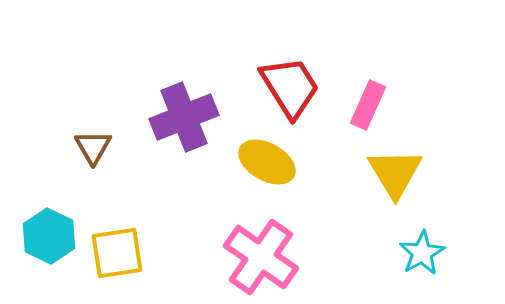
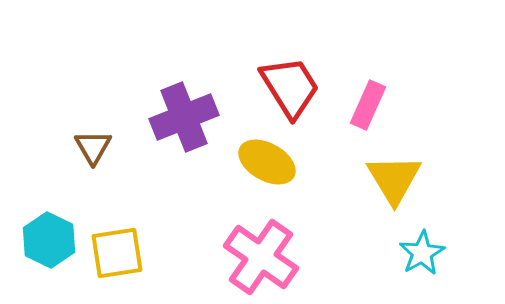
yellow triangle: moved 1 px left, 6 px down
cyan hexagon: moved 4 px down
